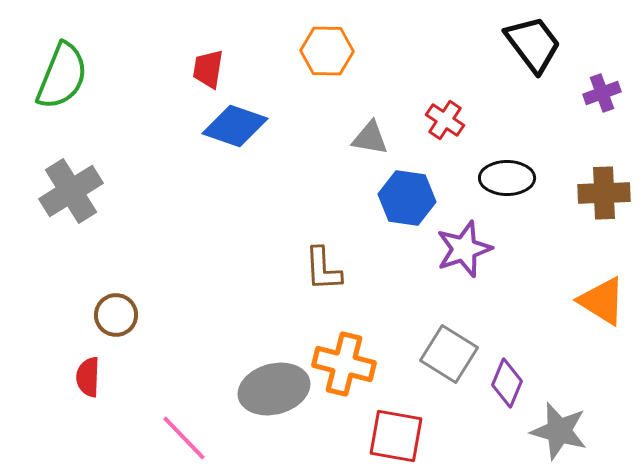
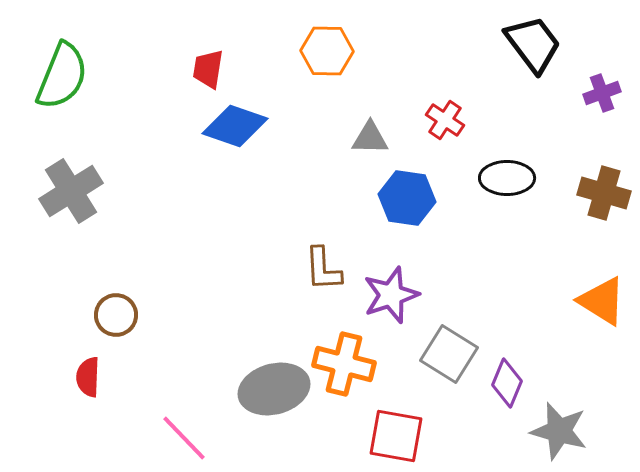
gray triangle: rotated 9 degrees counterclockwise
brown cross: rotated 18 degrees clockwise
purple star: moved 73 px left, 46 px down
